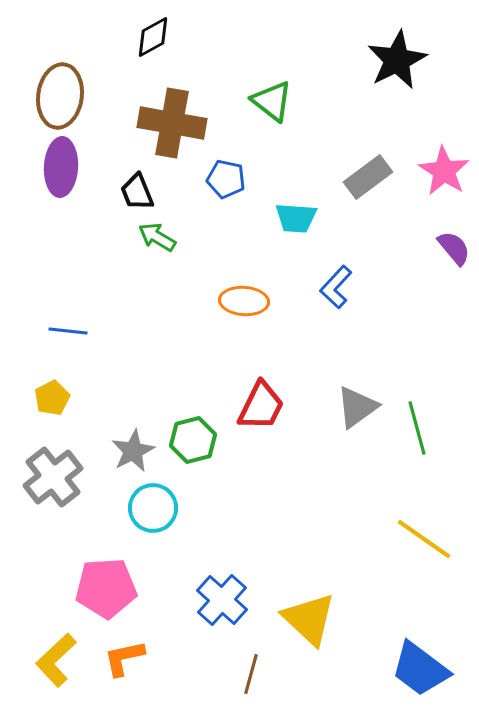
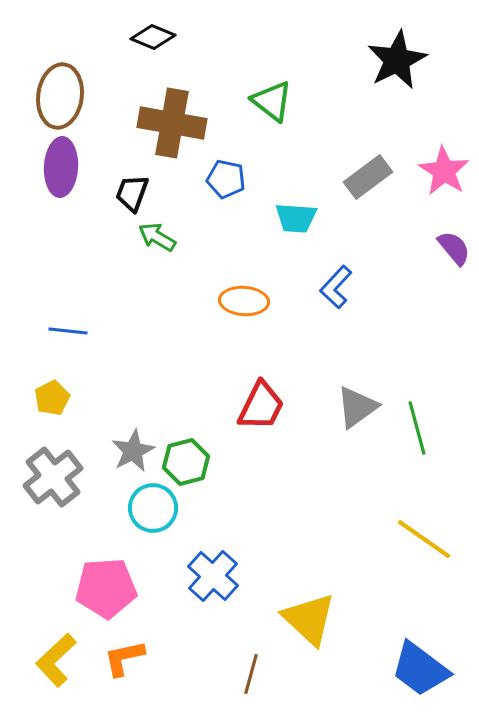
black diamond: rotated 51 degrees clockwise
black trapezoid: moved 5 px left, 1 px down; rotated 42 degrees clockwise
green hexagon: moved 7 px left, 22 px down
blue cross: moved 9 px left, 24 px up
